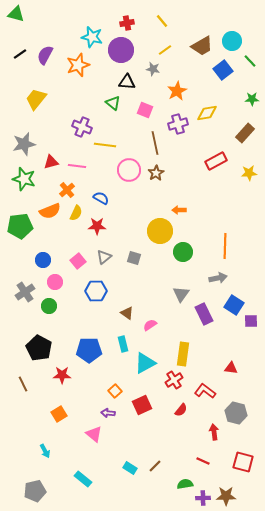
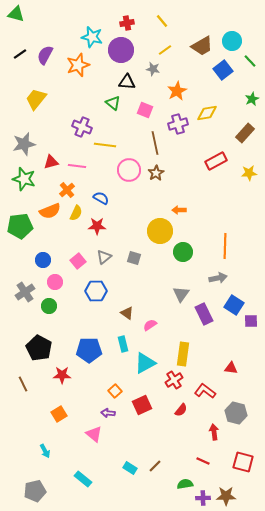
green star at (252, 99): rotated 24 degrees counterclockwise
